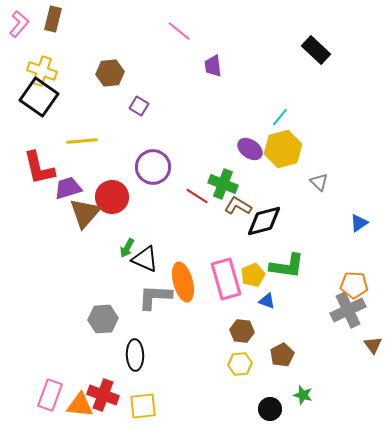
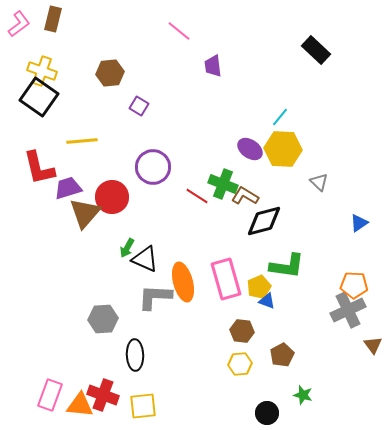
pink L-shape at (19, 24): rotated 12 degrees clockwise
yellow hexagon at (283, 149): rotated 18 degrees clockwise
brown L-shape at (238, 206): moved 7 px right, 10 px up
yellow pentagon at (253, 275): moved 6 px right, 12 px down
black circle at (270, 409): moved 3 px left, 4 px down
